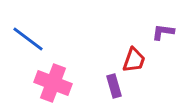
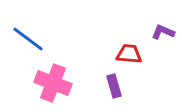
purple L-shape: rotated 15 degrees clockwise
red trapezoid: moved 5 px left, 6 px up; rotated 104 degrees counterclockwise
